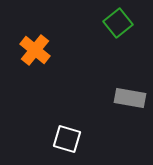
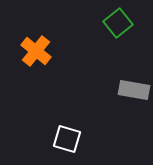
orange cross: moved 1 px right, 1 px down
gray rectangle: moved 4 px right, 8 px up
